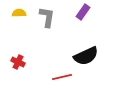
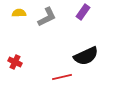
gray L-shape: rotated 55 degrees clockwise
red cross: moved 3 px left
